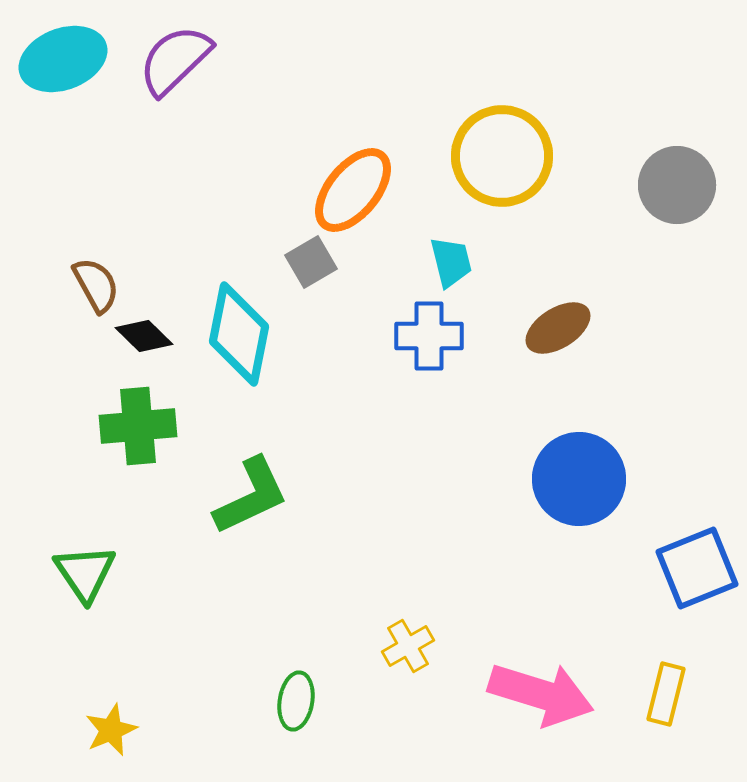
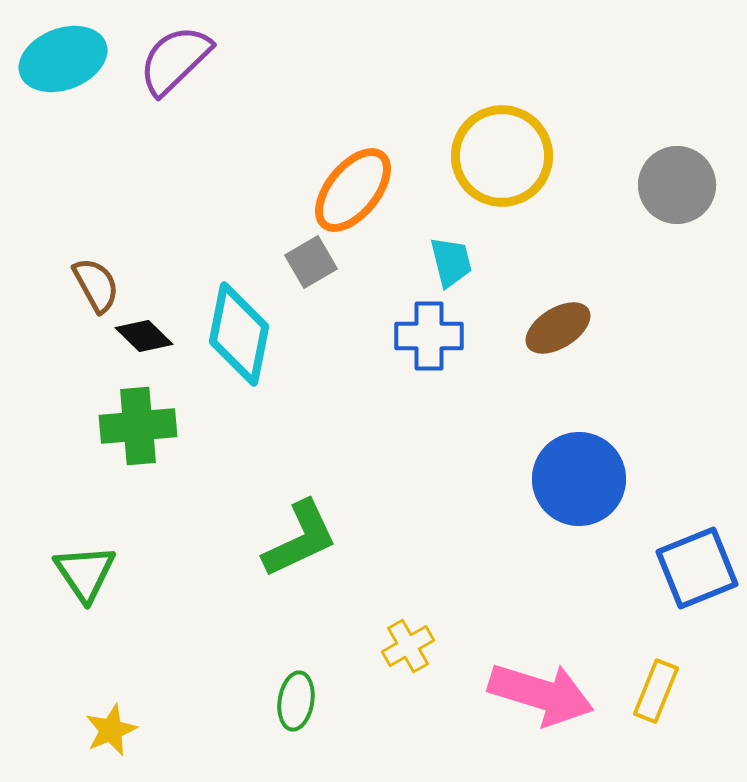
green L-shape: moved 49 px right, 43 px down
yellow rectangle: moved 10 px left, 3 px up; rotated 8 degrees clockwise
